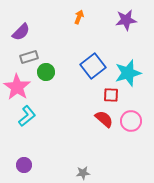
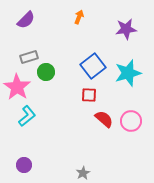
purple star: moved 9 px down
purple semicircle: moved 5 px right, 12 px up
red square: moved 22 px left
gray star: rotated 24 degrees counterclockwise
